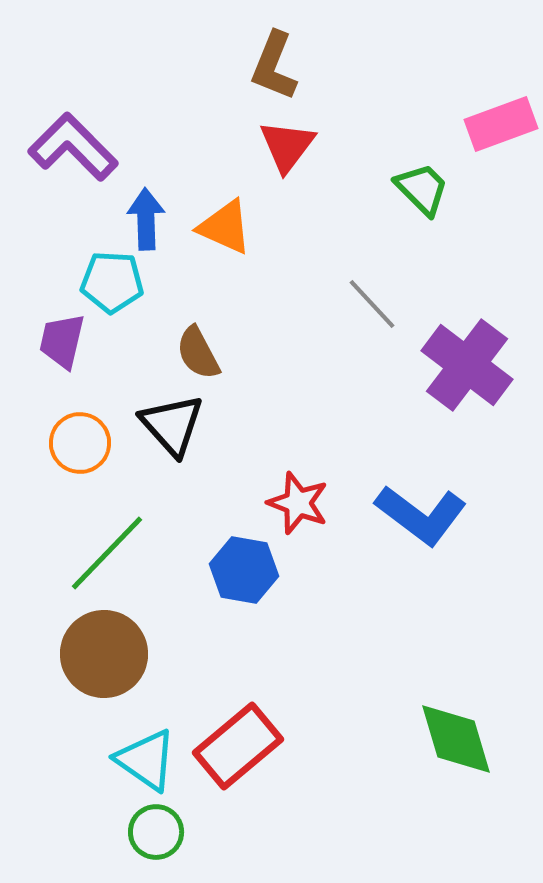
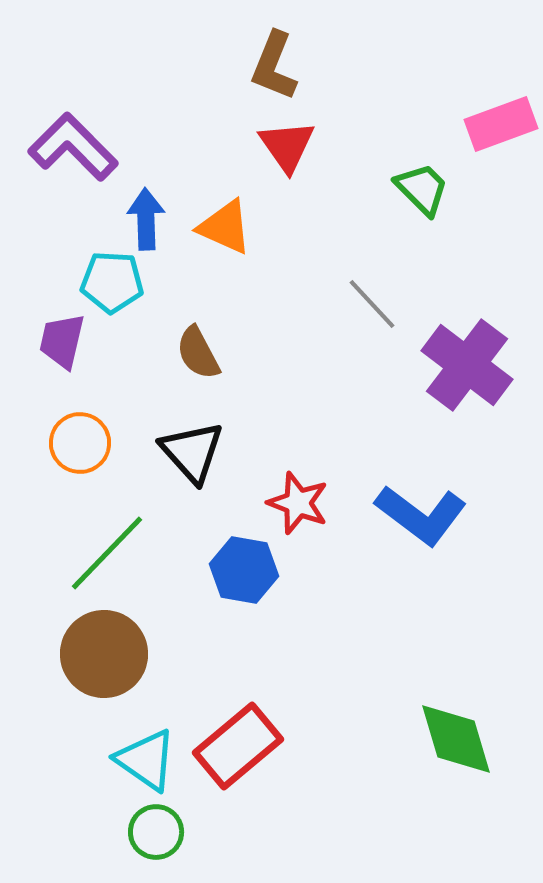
red triangle: rotated 12 degrees counterclockwise
black triangle: moved 20 px right, 27 px down
